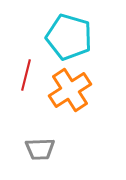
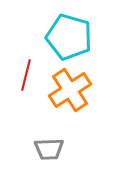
gray trapezoid: moved 9 px right
